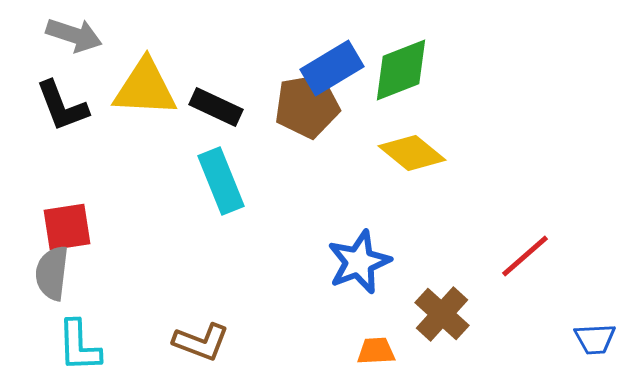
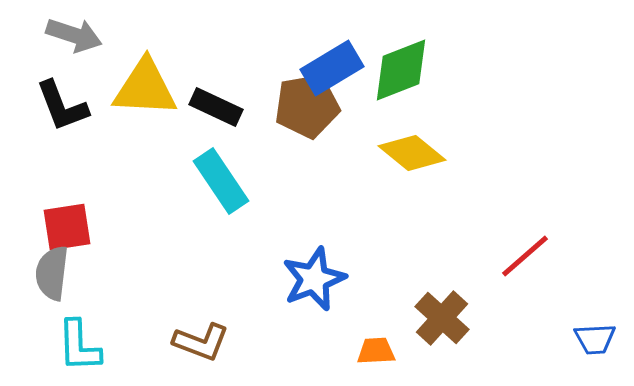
cyan rectangle: rotated 12 degrees counterclockwise
blue star: moved 45 px left, 17 px down
brown cross: moved 4 px down
